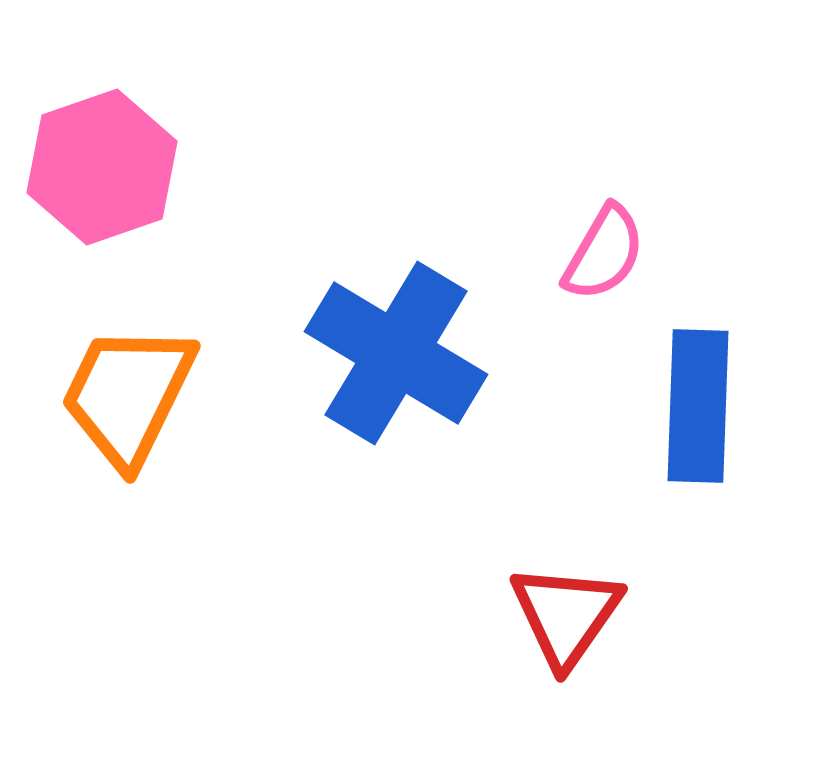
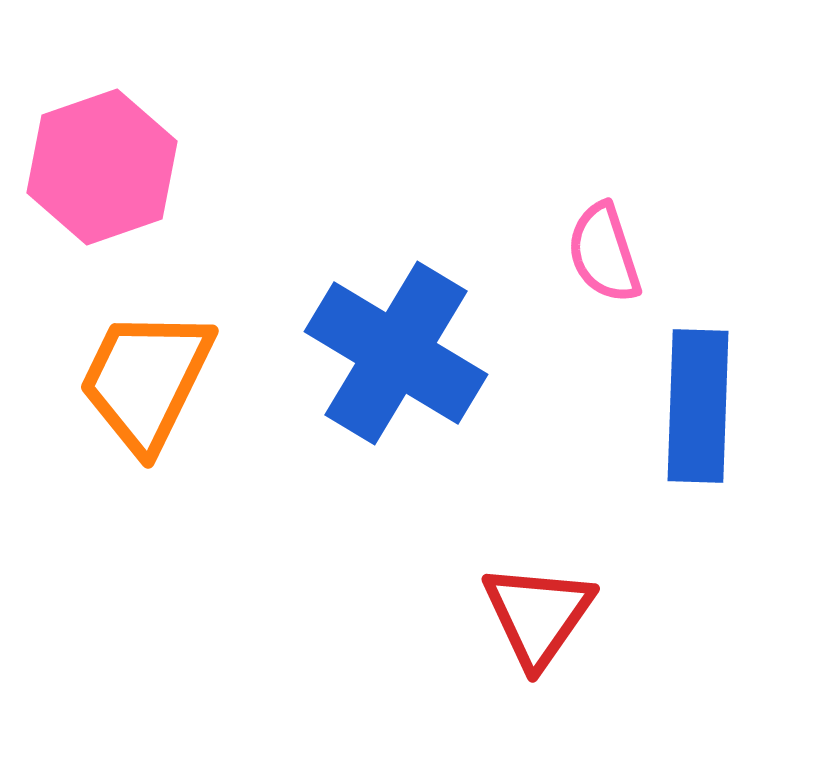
pink semicircle: rotated 132 degrees clockwise
orange trapezoid: moved 18 px right, 15 px up
red triangle: moved 28 px left
